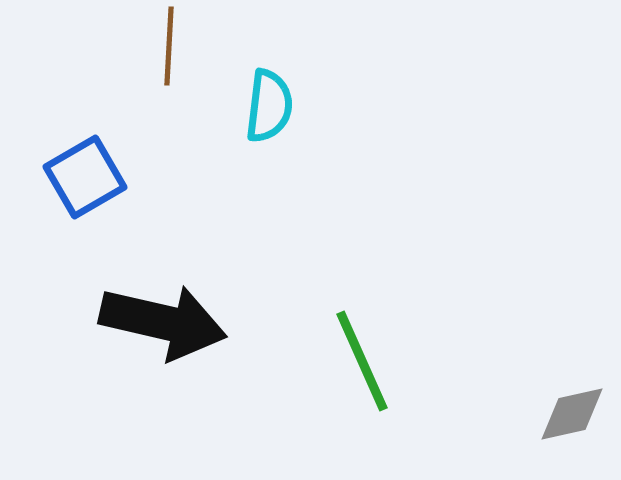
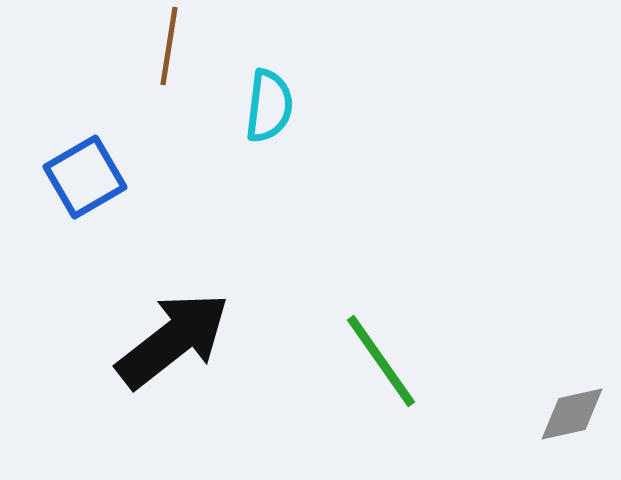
brown line: rotated 6 degrees clockwise
black arrow: moved 10 px right, 18 px down; rotated 51 degrees counterclockwise
green line: moved 19 px right; rotated 11 degrees counterclockwise
